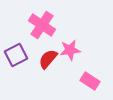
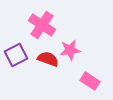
red semicircle: rotated 70 degrees clockwise
